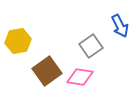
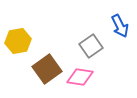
brown square: moved 2 px up
